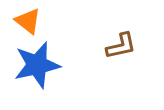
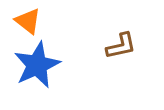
blue star: rotated 12 degrees counterclockwise
